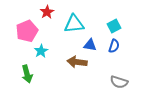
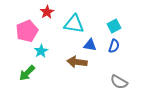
cyan triangle: rotated 15 degrees clockwise
green arrow: moved 1 px up; rotated 60 degrees clockwise
gray semicircle: rotated 12 degrees clockwise
